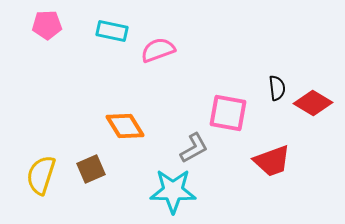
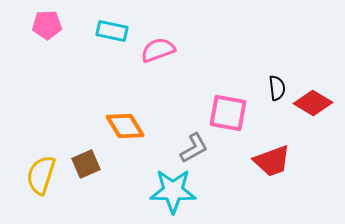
brown square: moved 5 px left, 5 px up
